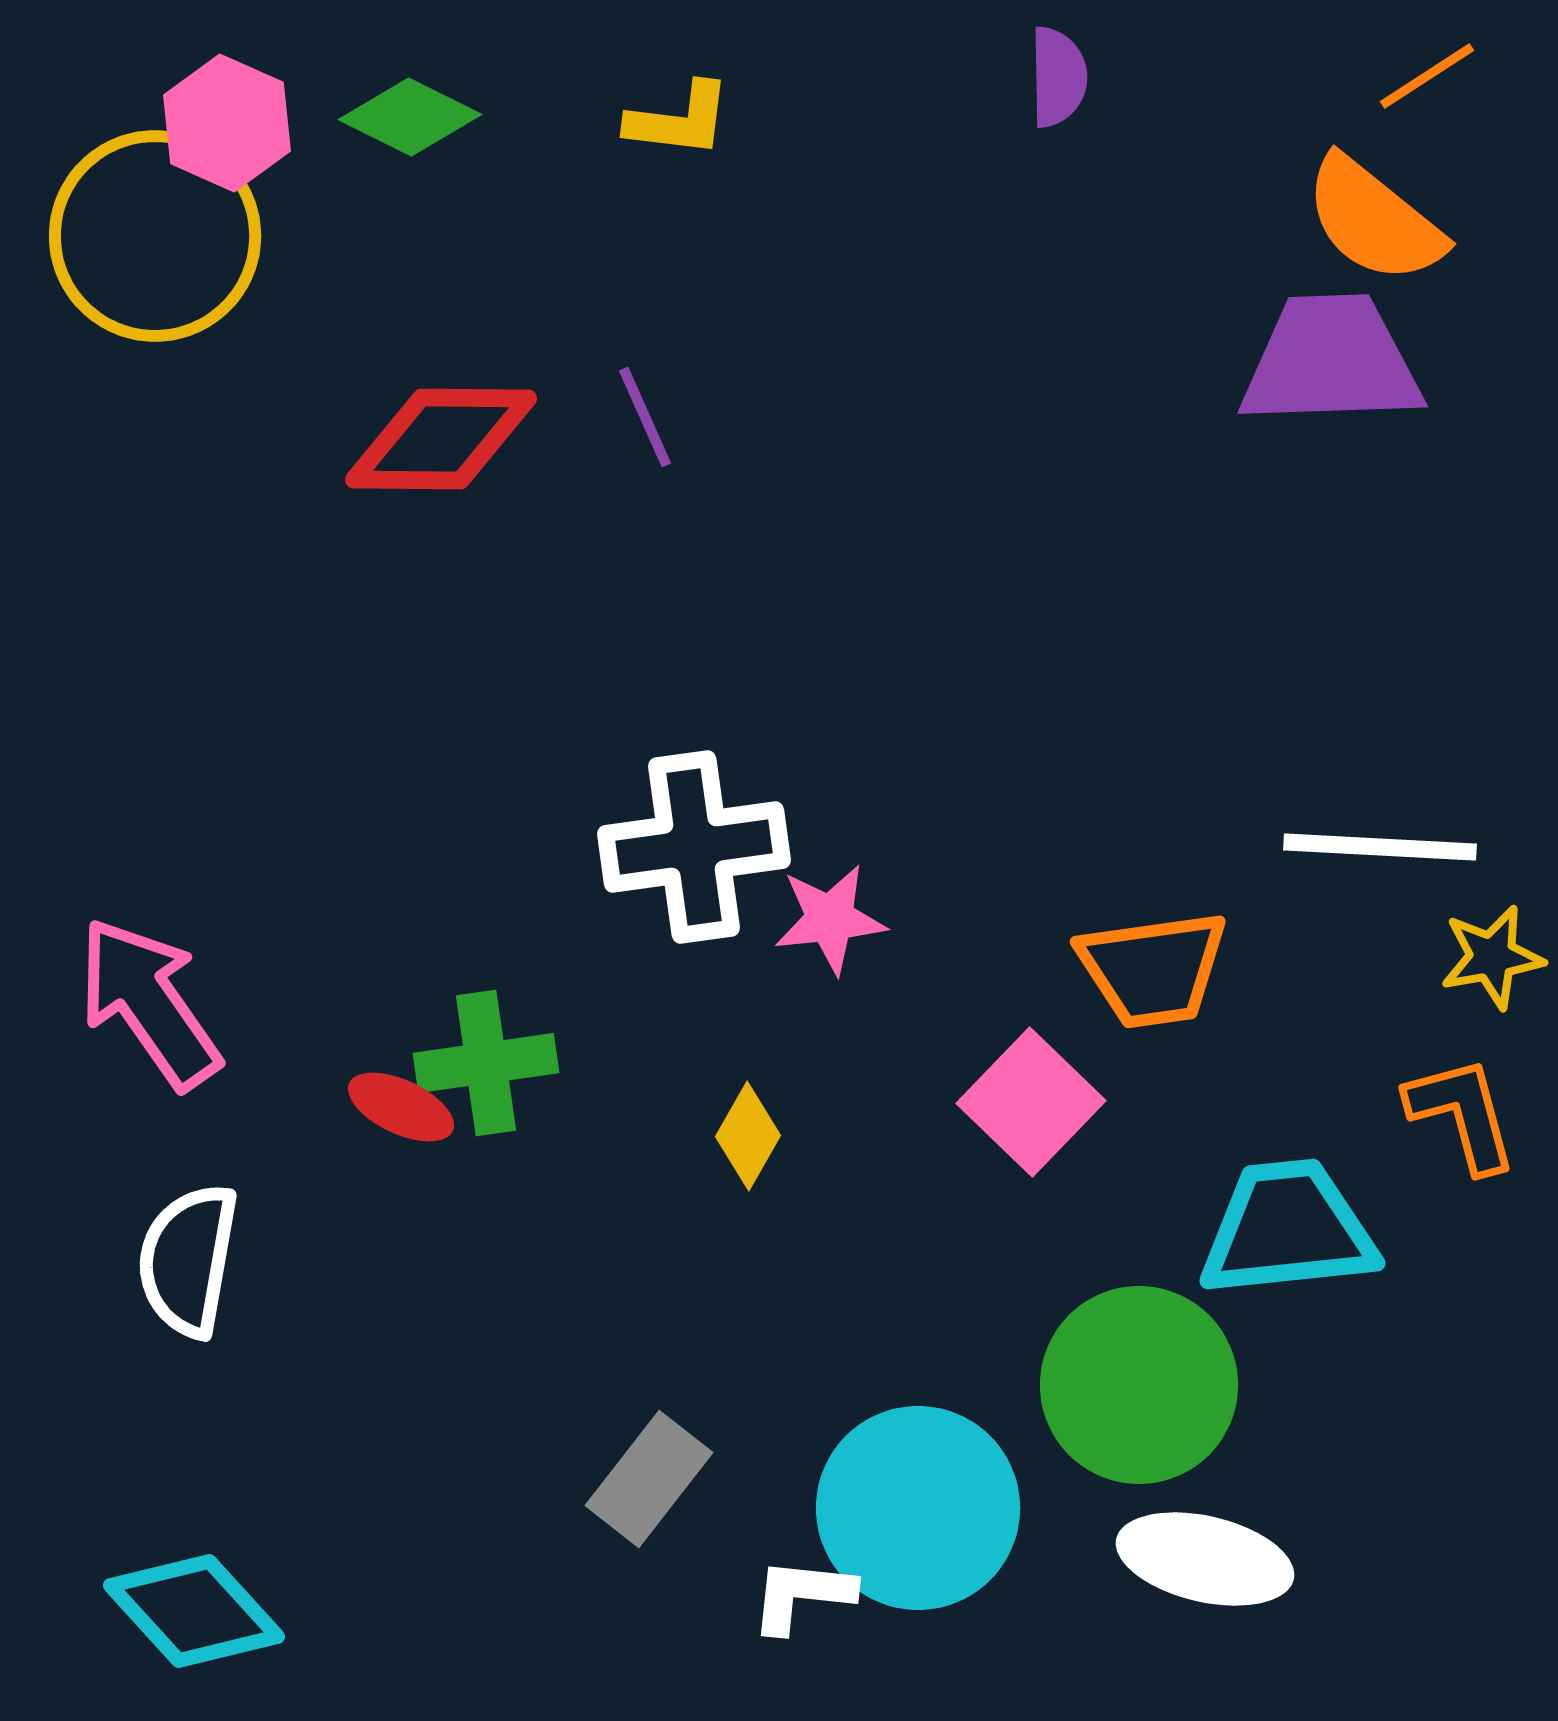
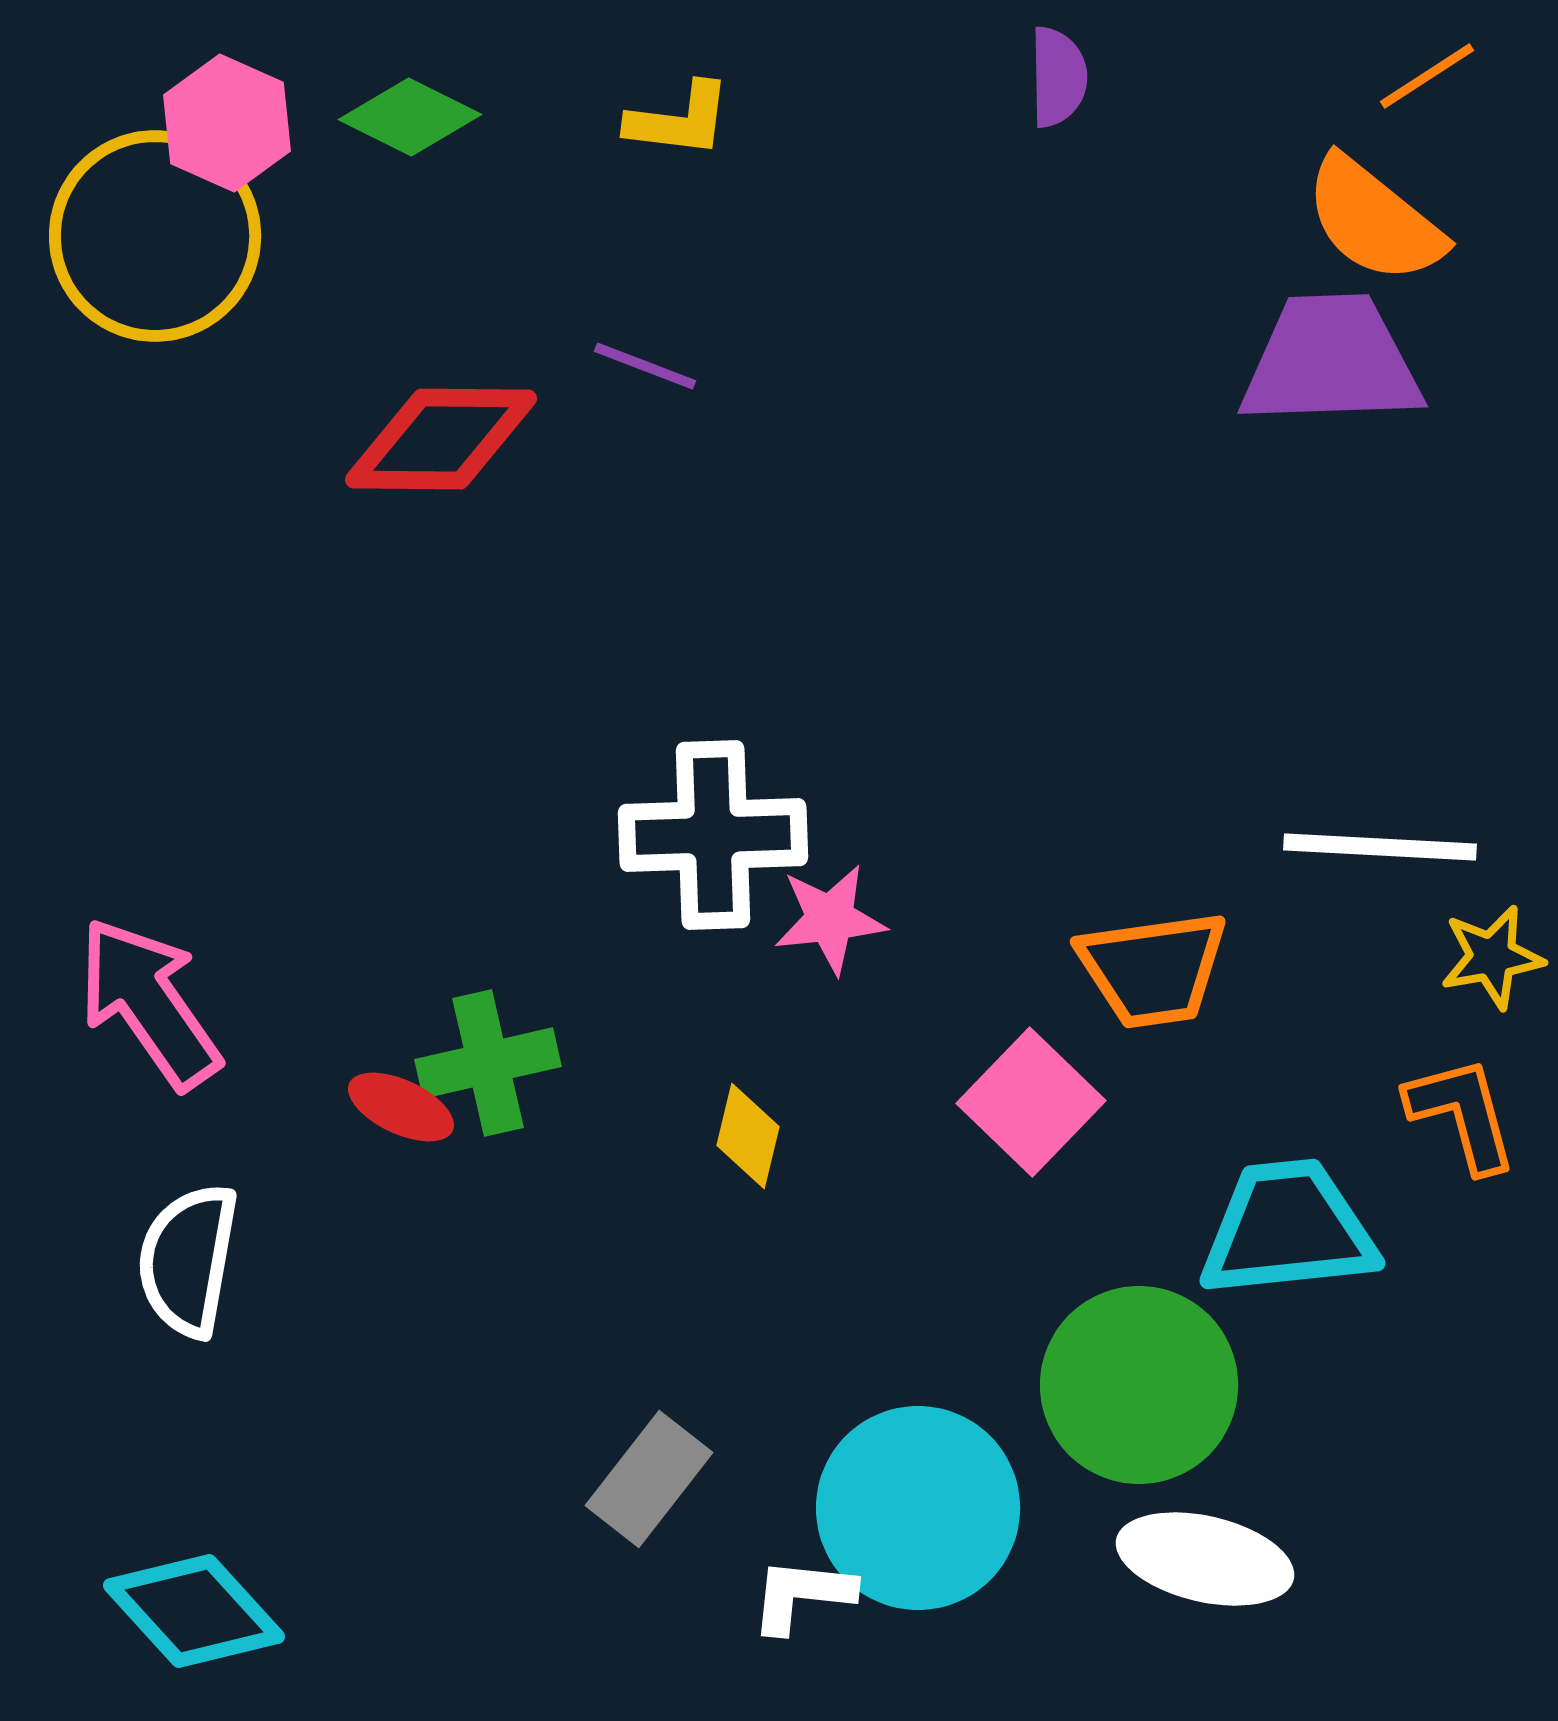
purple line: moved 51 px up; rotated 45 degrees counterclockwise
white cross: moved 19 px right, 12 px up; rotated 6 degrees clockwise
green cross: moved 2 px right; rotated 5 degrees counterclockwise
yellow diamond: rotated 16 degrees counterclockwise
